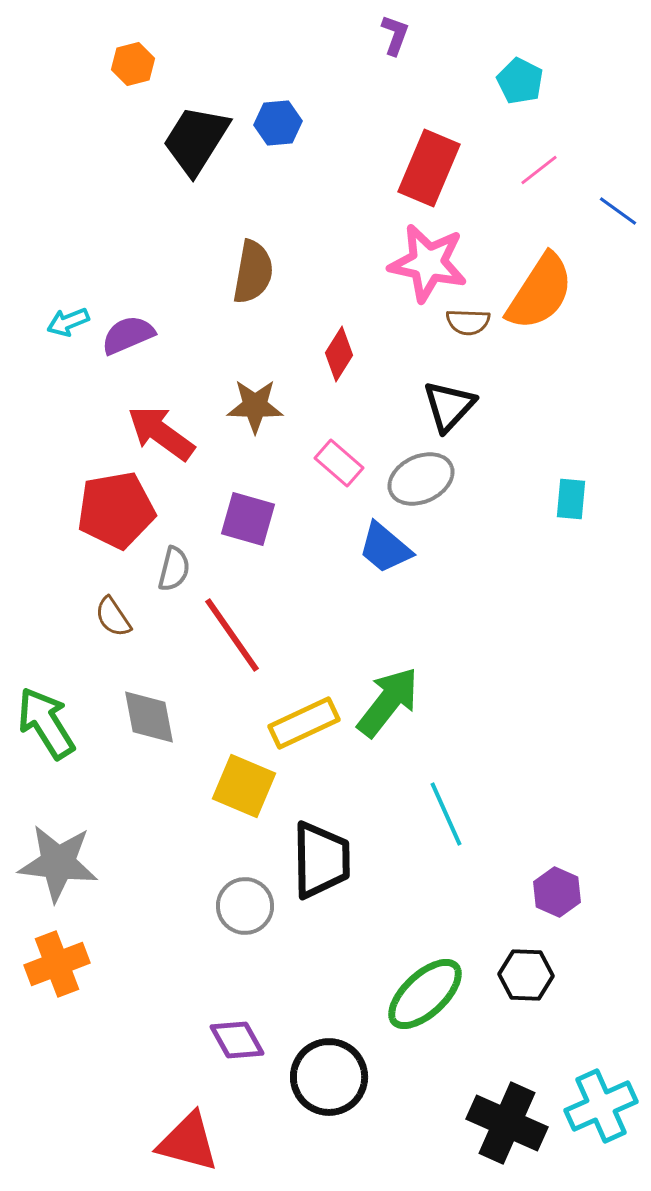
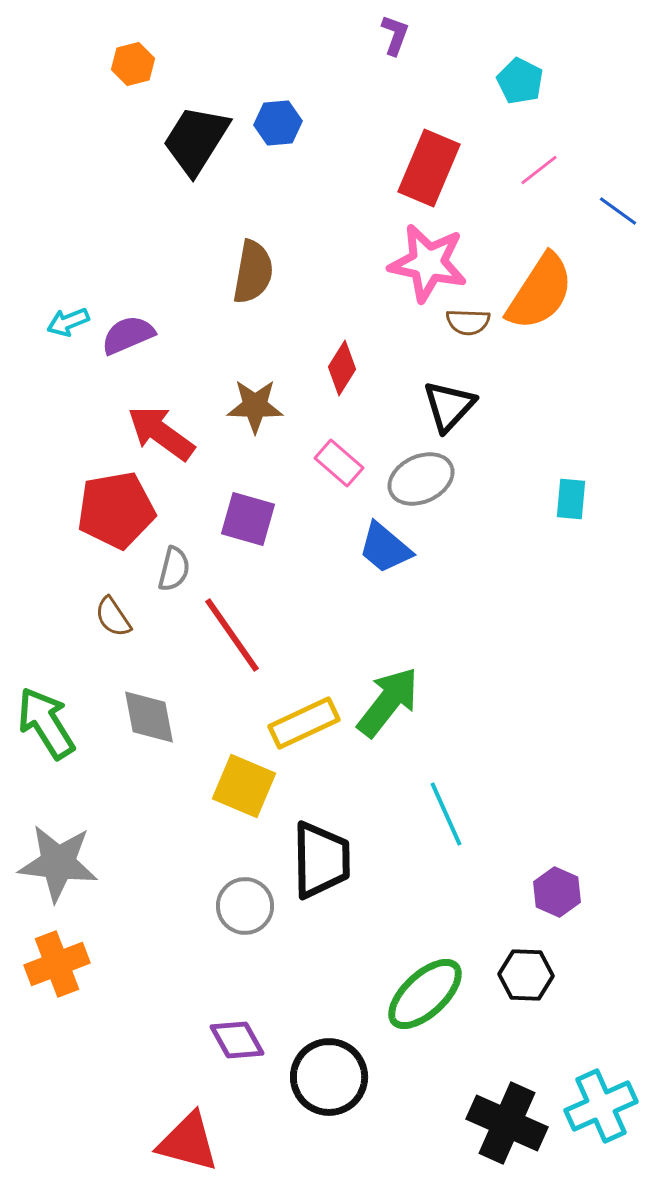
red diamond at (339, 354): moved 3 px right, 14 px down
